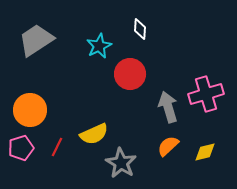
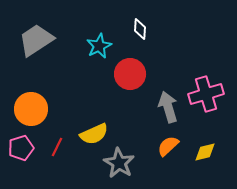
orange circle: moved 1 px right, 1 px up
gray star: moved 2 px left
